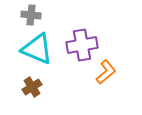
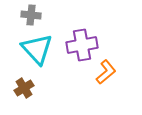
cyan triangle: rotated 24 degrees clockwise
brown cross: moved 8 px left, 1 px down
